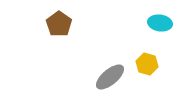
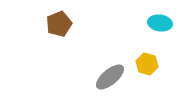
brown pentagon: rotated 15 degrees clockwise
